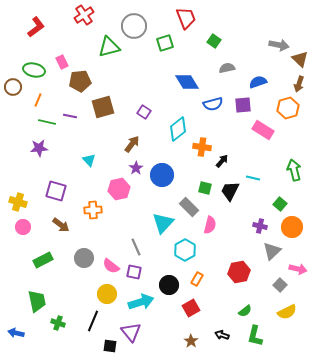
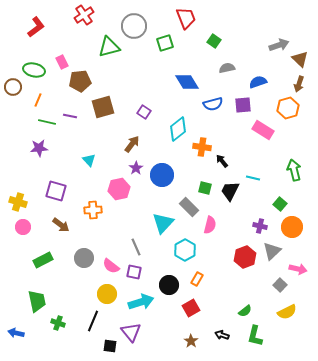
gray arrow at (279, 45): rotated 30 degrees counterclockwise
black arrow at (222, 161): rotated 80 degrees counterclockwise
red hexagon at (239, 272): moved 6 px right, 15 px up; rotated 10 degrees counterclockwise
